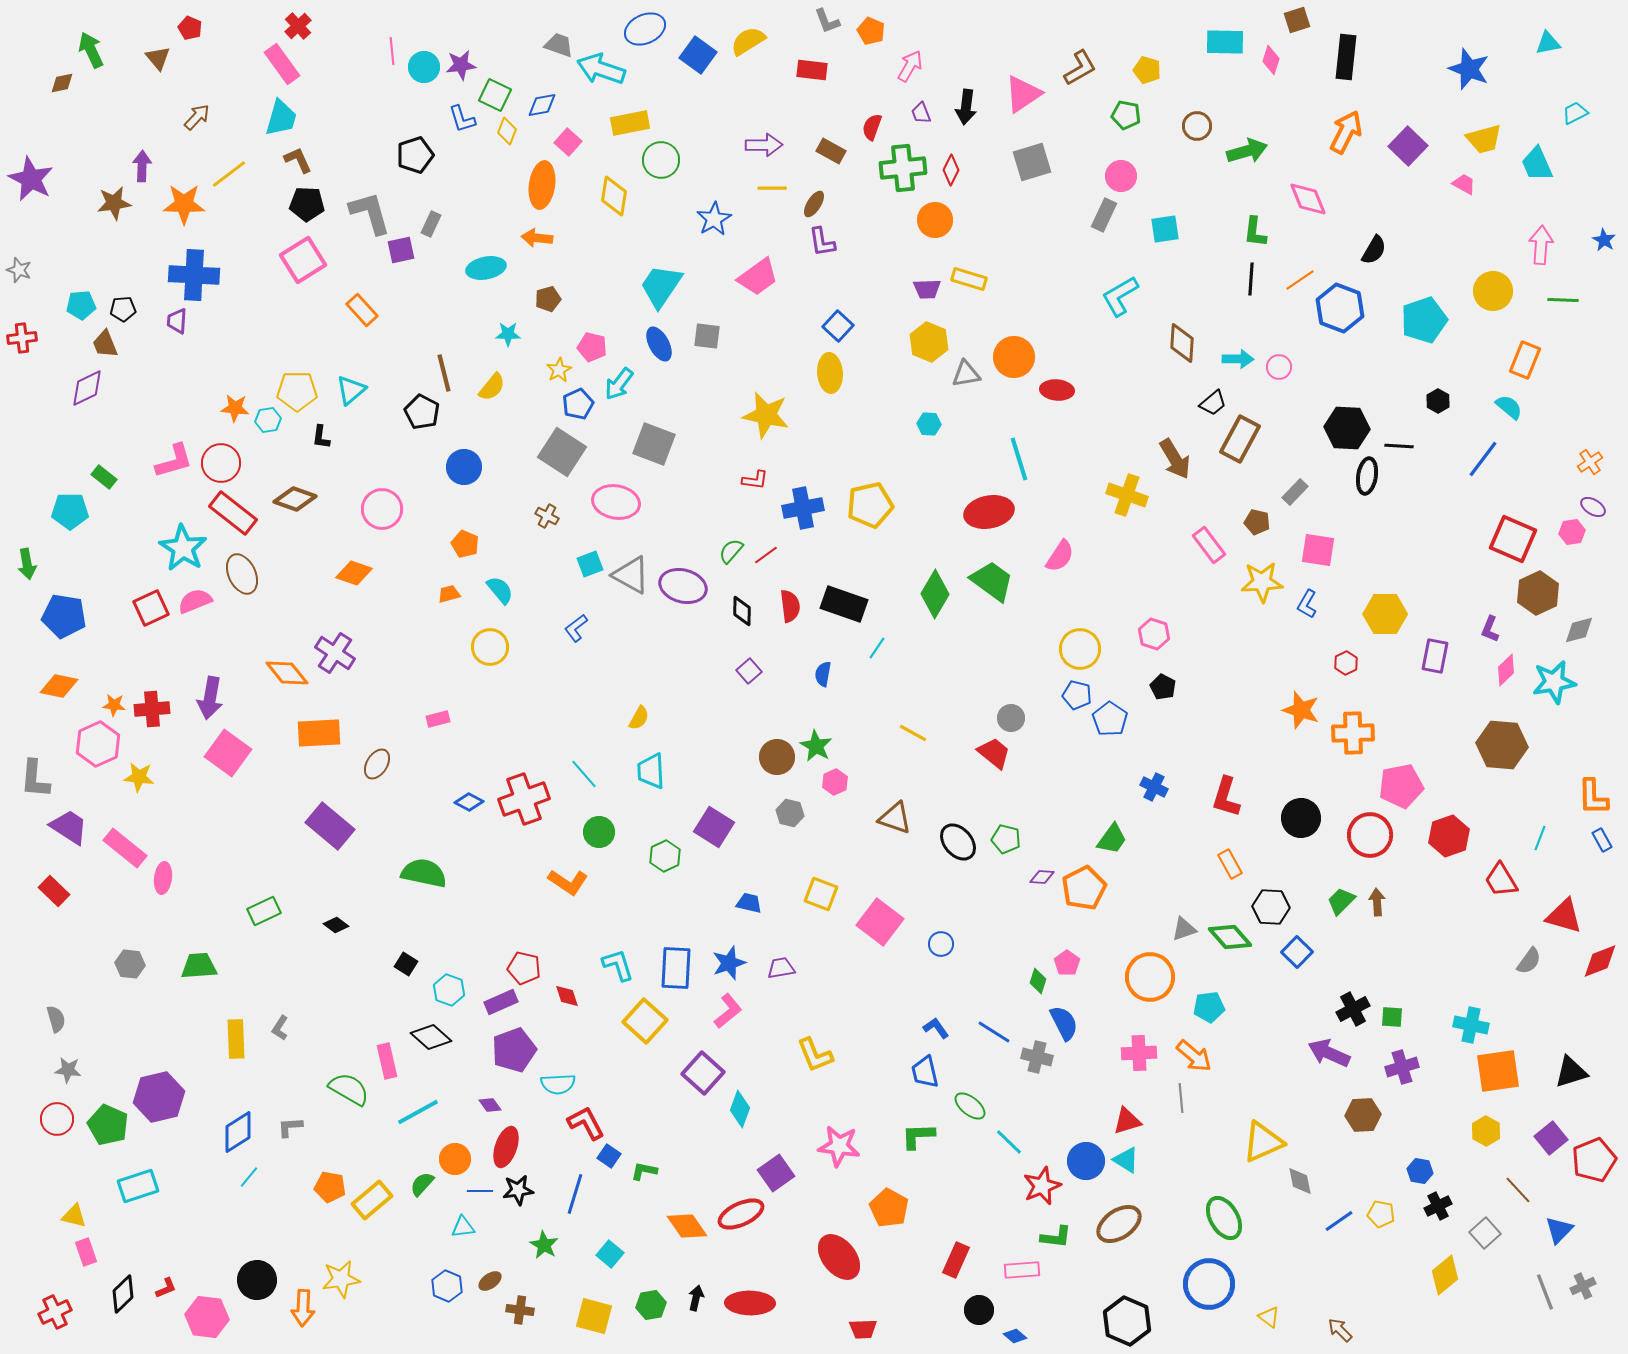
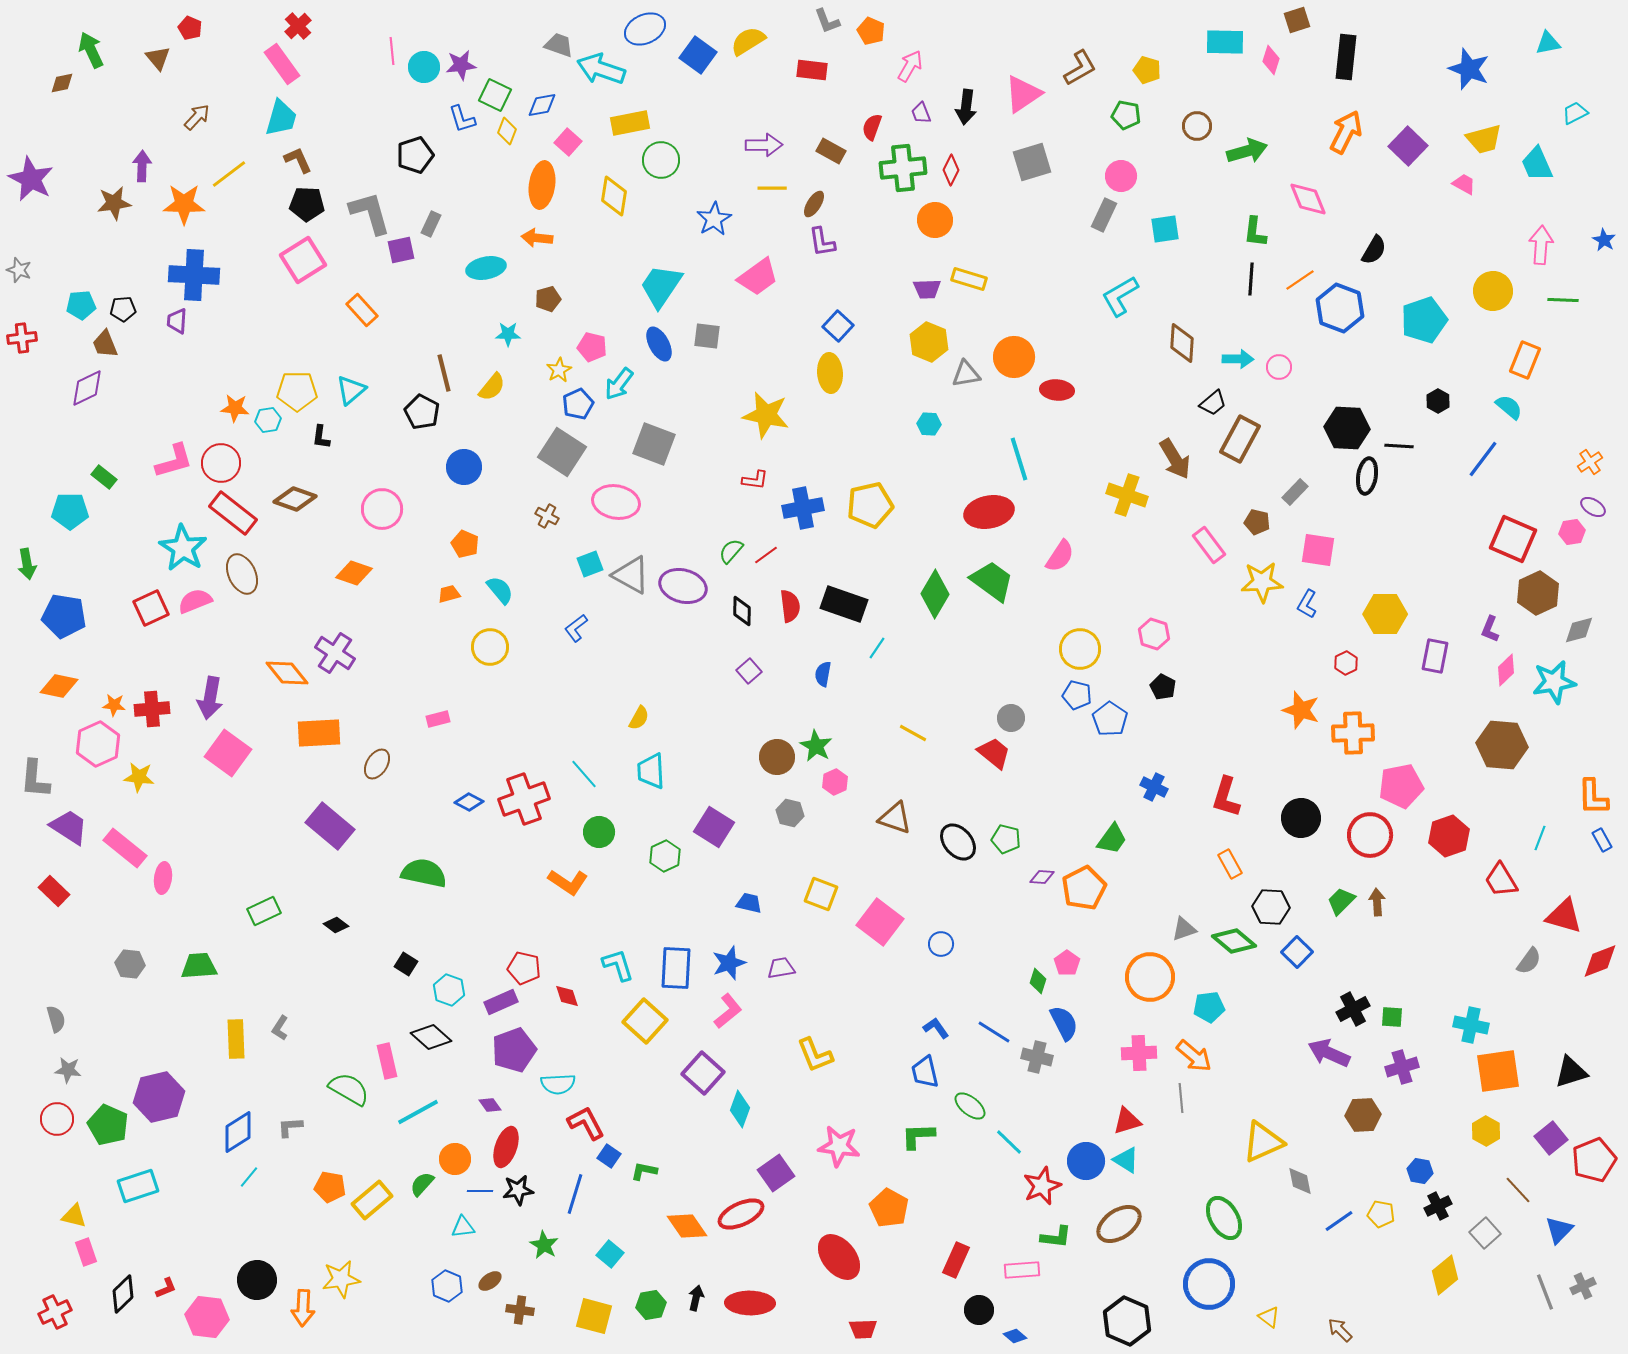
green diamond at (1230, 937): moved 4 px right, 4 px down; rotated 9 degrees counterclockwise
